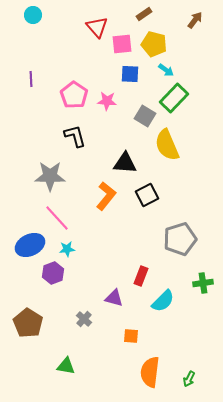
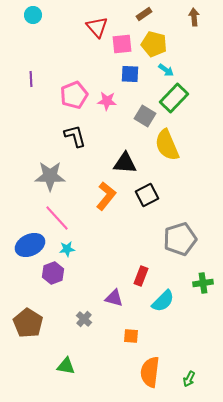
brown arrow: moved 1 px left, 3 px up; rotated 42 degrees counterclockwise
pink pentagon: rotated 16 degrees clockwise
